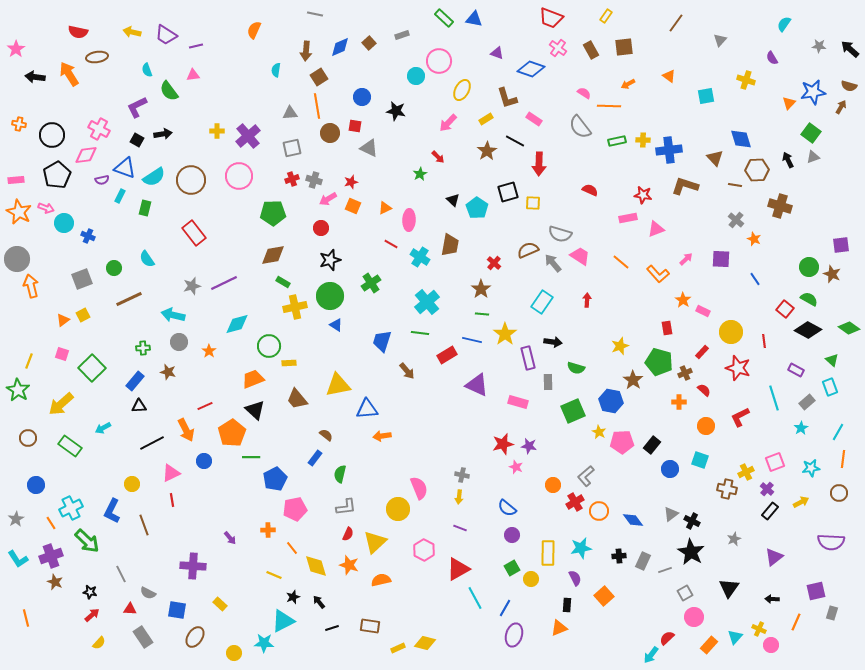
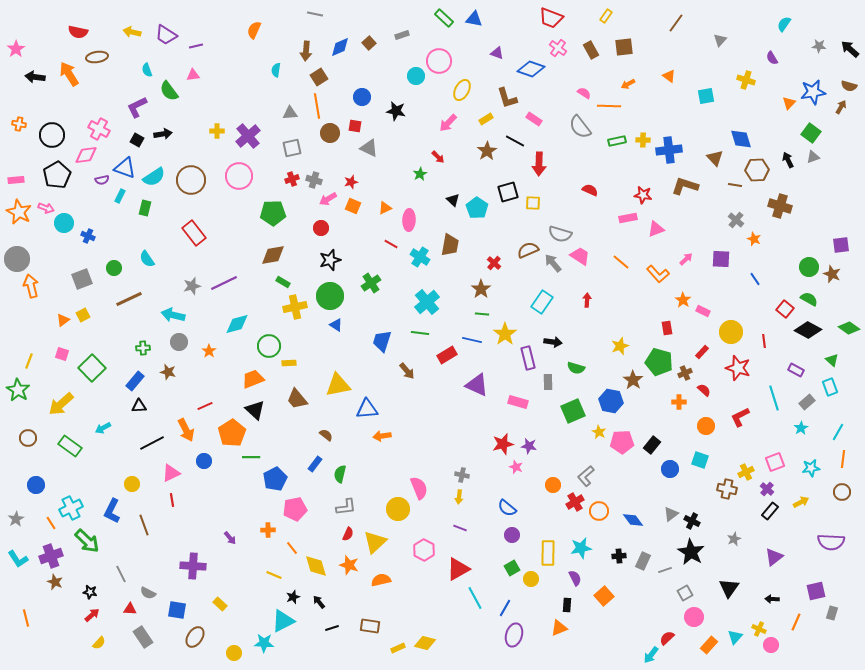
blue rectangle at (315, 458): moved 6 px down
brown circle at (839, 493): moved 3 px right, 1 px up
